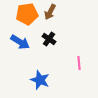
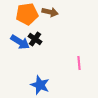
brown arrow: rotated 105 degrees counterclockwise
black cross: moved 14 px left
blue star: moved 5 px down
